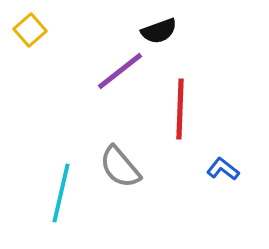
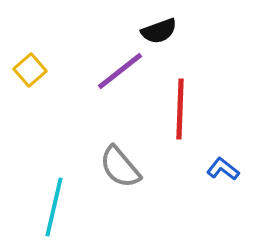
yellow square: moved 40 px down
cyan line: moved 7 px left, 14 px down
